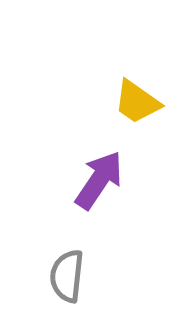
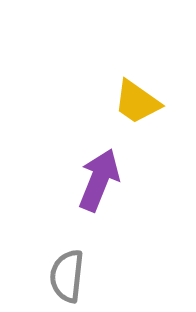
purple arrow: rotated 12 degrees counterclockwise
